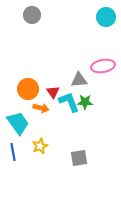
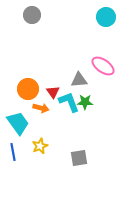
pink ellipse: rotated 45 degrees clockwise
